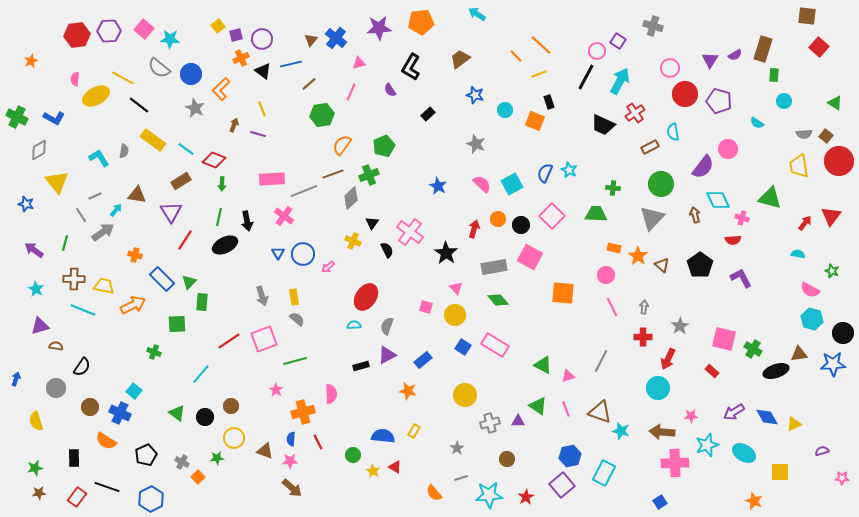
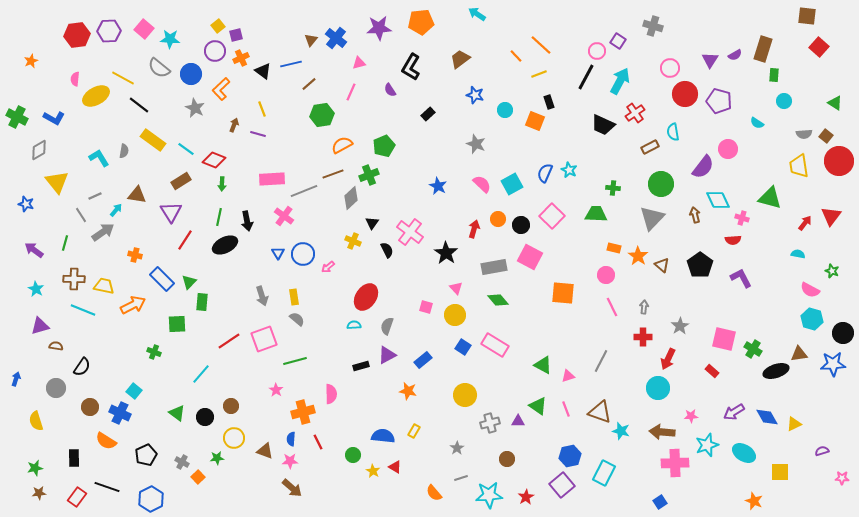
purple circle at (262, 39): moved 47 px left, 12 px down
orange semicircle at (342, 145): rotated 25 degrees clockwise
